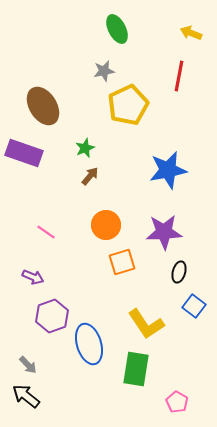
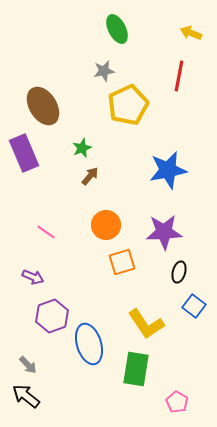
green star: moved 3 px left
purple rectangle: rotated 48 degrees clockwise
